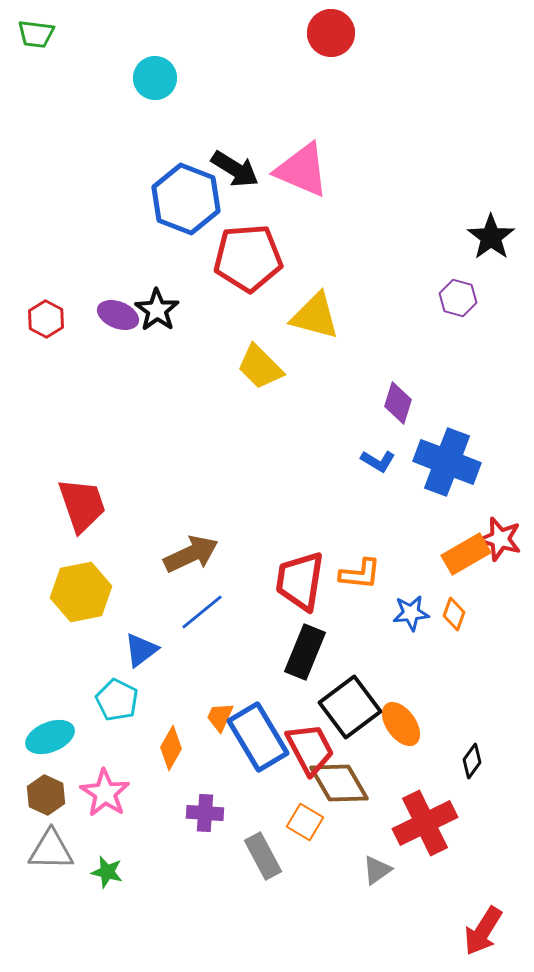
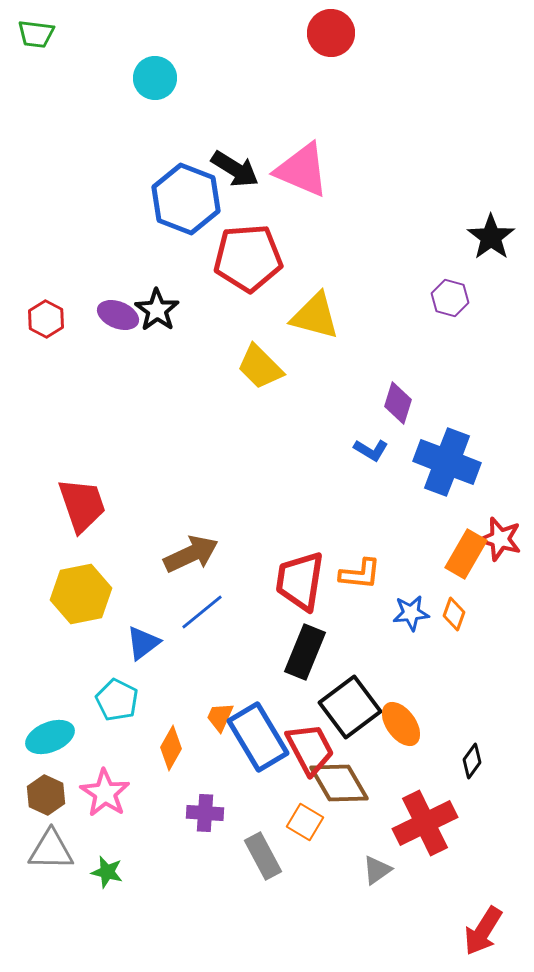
purple hexagon at (458, 298): moved 8 px left
blue L-shape at (378, 461): moved 7 px left, 11 px up
orange rectangle at (466, 554): rotated 30 degrees counterclockwise
yellow hexagon at (81, 592): moved 2 px down
blue triangle at (141, 650): moved 2 px right, 7 px up
